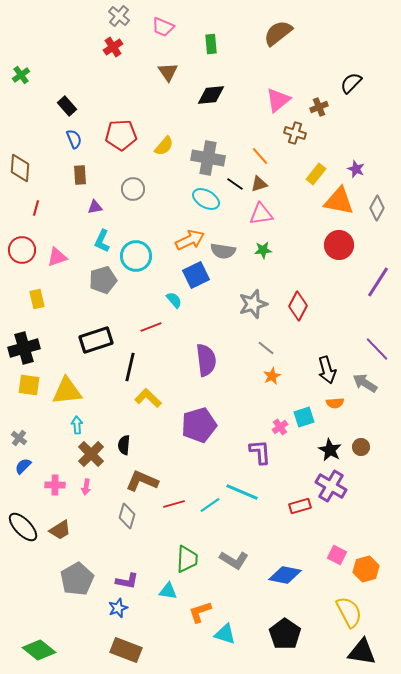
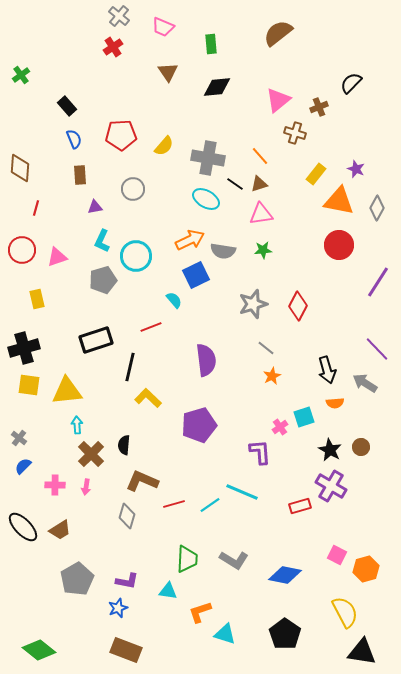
black diamond at (211, 95): moved 6 px right, 8 px up
yellow semicircle at (349, 612): moved 4 px left
